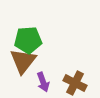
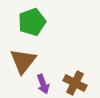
green pentagon: moved 4 px right, 18 px up; rotated 16 degrees counterclockwise
purple arrow: moved 2 px down
